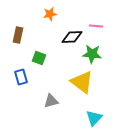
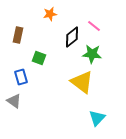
pink line: moved 2 px left; rotated 32 degrees clockwise
black diamond: rotated 35 degrees counterclockwise
gray triangle: moved 37 px left; rotated 49 degrees clockwise
cyan triangle: moved 3 px right
